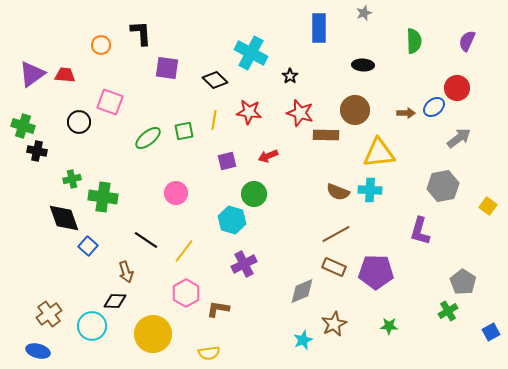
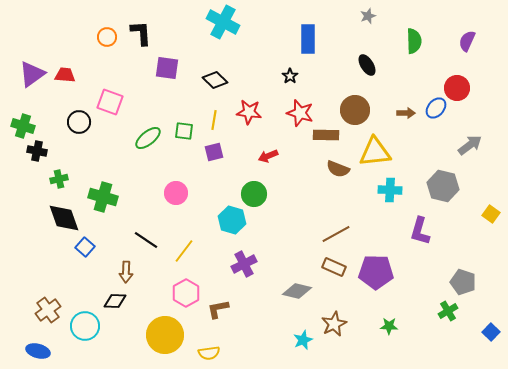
gray star at (364, 13): moved 4 px right, 3 px down
blue rectangle at (319, 28): moved 11 px left, 11 px down
orange circle at (101, 45): moved 6 px right, 8 px up
cyan cross at (251, 53): moved 28 px left, 31 px up
black ellipse at (363, 65): moved 4 px right; rotated 55 degrees clockwise
blue ellipse at (434, 107): moved 2 px right, 1 px down; rotated 10 degrees counterclockwise
green square at (184, 131): rotated 18 degrees clockwise
gray arrow at (459, 138): moved 11 px right, 7 px down
yellow triangle at (379, 153): moved 4 px left, 1 px up
purple square at (227, 161): moved 13 px left, 9 px up
green cross at (72, 179): moved 13 px left
gray hexagon at (443, 186): rotated 24 degrees clockwise
cyan cross at (370, 190): moved 20 px right
brown semicircle at (338, 192): moved 23 px up
green cross at (103, 197): rotated 8 degrees clockwise
yellow square at (488, 206): moved 3 px right, 8 px down
blue square at (88, 246): moved 3 px left, 1 px down
brown arrow at (126, 272): rotated 20 degrees clockwise
gray pentagon at (463, 282): rotated 15 degrees counterclockwise
gray diamond at (302, 291): moved 5 px left; rotated 36 degrees clockwise
brown L-shape at (218, 309): rotated 20 degrees counterclockwise
brown cross at (49, 314): moved 1 px left, 4 px up
cyan circle at (92, 326): moved 7 px left
blue square at (491, 332): rotated 18 degrees counterclockwise
yellow circle at (153, 334): moved 12 px right, 1 px down
